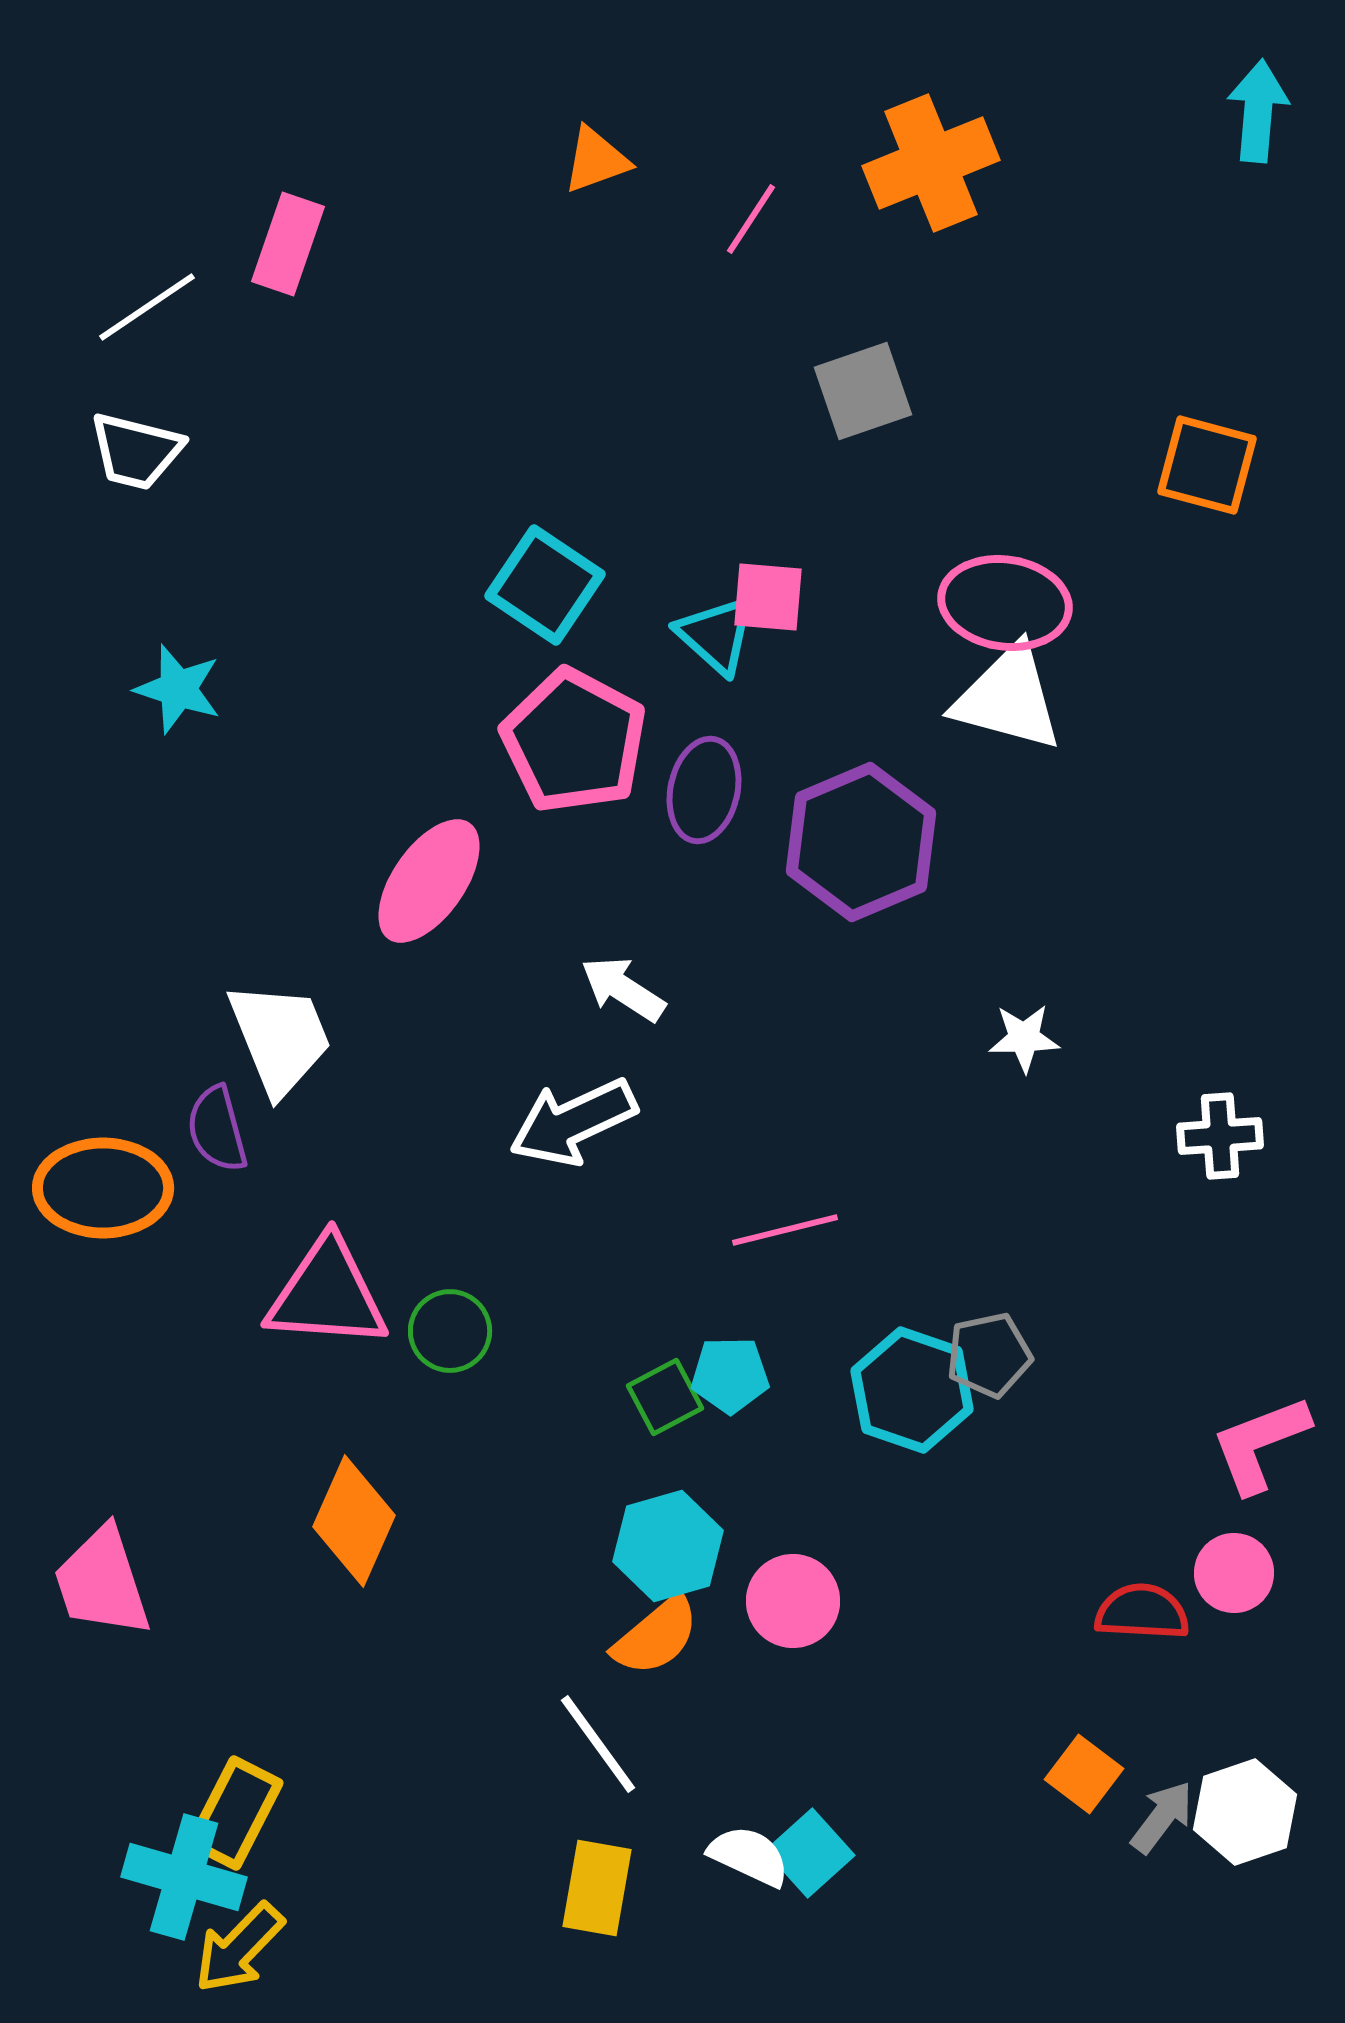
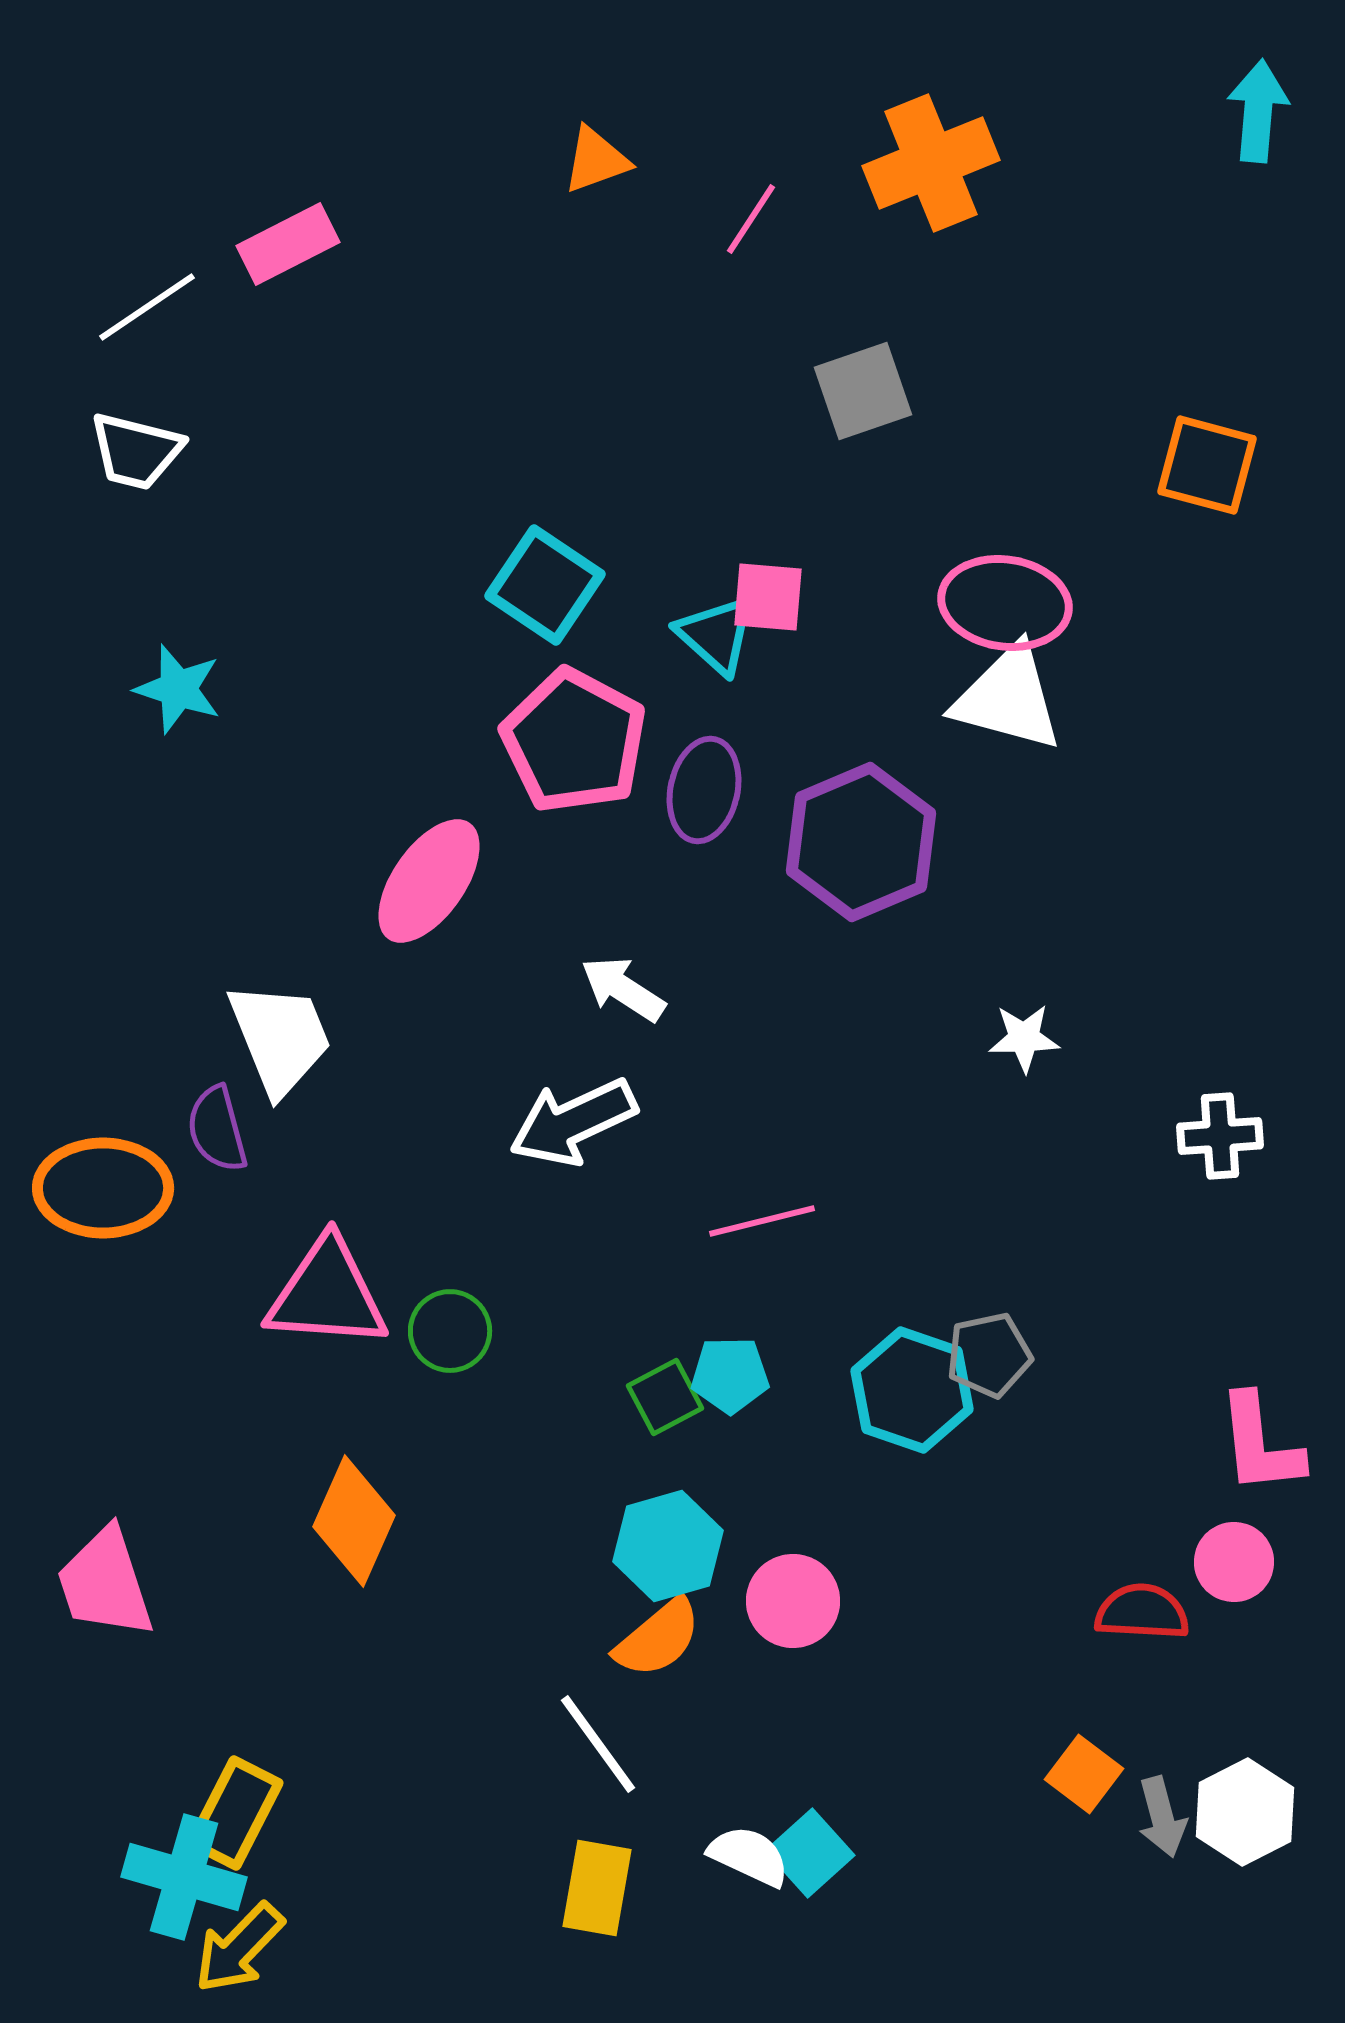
pink rectangle at (288, 244): rotated 44 degrees clockwise
pink line at (785, 1230): moved 23 px left, 9 px up
pink L-shape at (1260, 1444): rotated 75 degrees counterclockwise
pink circle at (1234, 1573): moved 11 px up
pink trapezoid at (102, 1582): moved 3 px right, 1 px down
orange semicircle at (656, 1636): moved 2 px right, 2 px down
white hexagon at (1245, 1812): rotated 8 degrees counterclockwise
gray arrow at (1162, 1817): rotated 128 degrees clockwise
